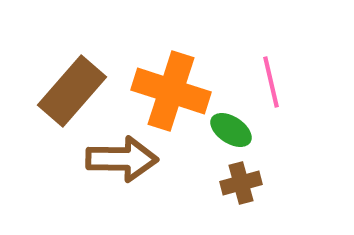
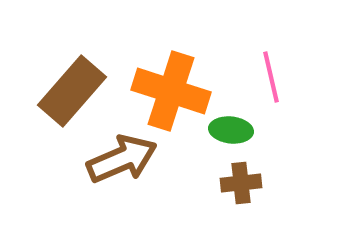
pink line: moved 5 px up
green ellipse: rotated 27 degrees counterclockwise
brown arrow: rotated 24 degrees counterclockwise
brown cross: rotated 9 degrees clockwise
